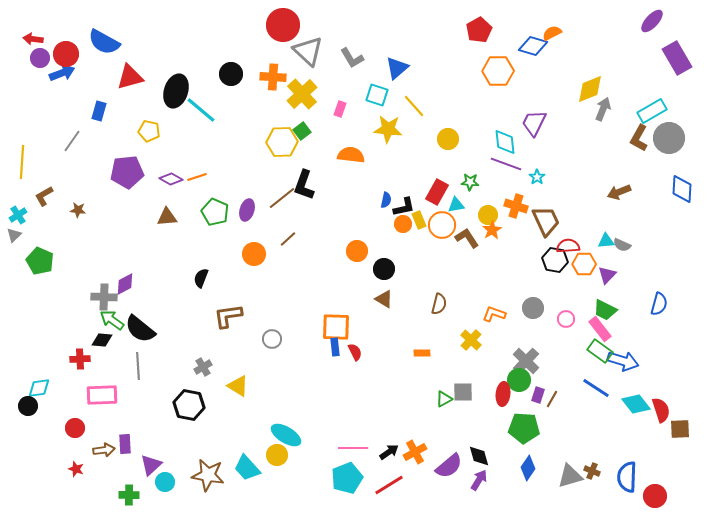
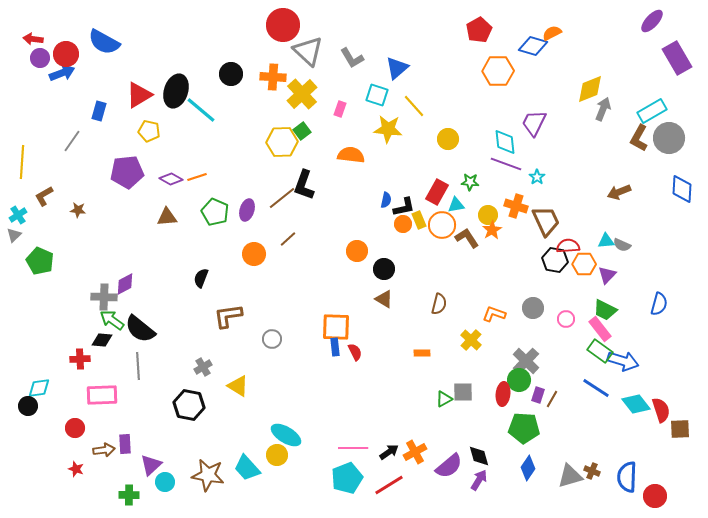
red triangle at (130, 77): moved 9 px right, 18 px down; rotated 16 degrees counterclockwise
